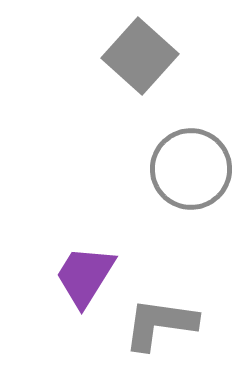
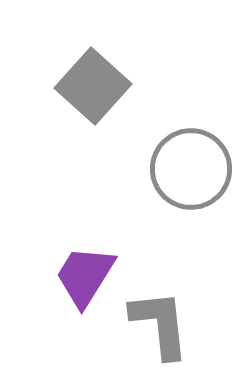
gray square: moved 47 px left, 30 px down
gray L-shape: rotated 76 degrees clockwise
